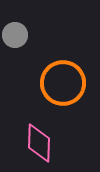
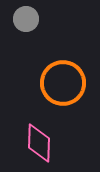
gray circle: moved 11 px right, 16 px up
